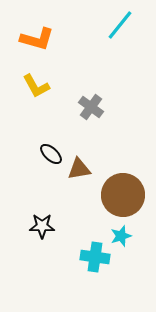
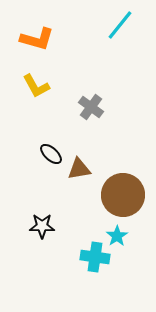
cyan star: moved 4 px left; rotated 15 degrees counterclockwise
